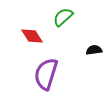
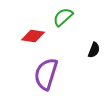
red diamond: moved 1 px right; rotated 50 degrees counterclockwise
black semicircle: rotated 119 degrees clockwise
